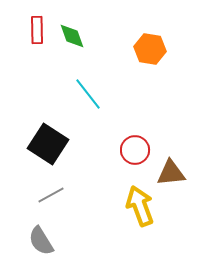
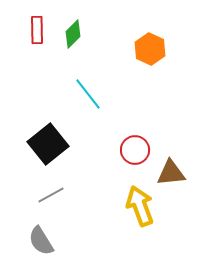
green diamond: moved 1 px right, 2 px up; rotated 64 degrees clockwise
orange hexagon: rotated 16 degrees clockwise
black square: rotated 18 degrees clockwise
